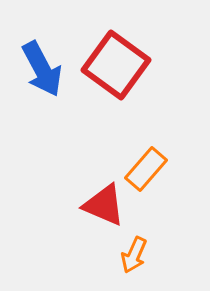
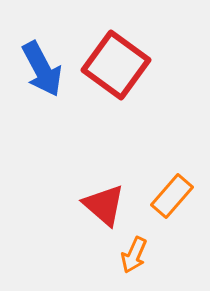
orange rectangle: moved 26 px right, 27 px down
red triangle: rotated 18 degrees clockwise
